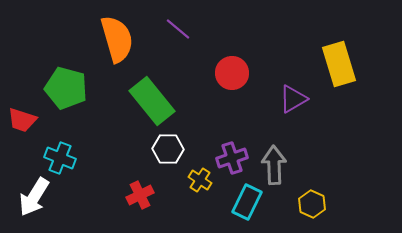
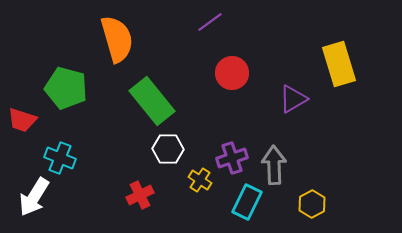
purple line: moved 32 px right, 7 px up; rotated 76 degrees counterclockwise
yellow hexagon: rotated 8 degrees clockwise
